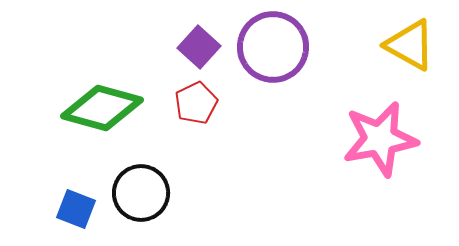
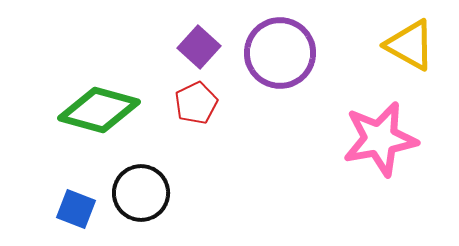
purple circle: moved 7 px right, 6 px down
green diamond: moved 3 px left, 2 px down
